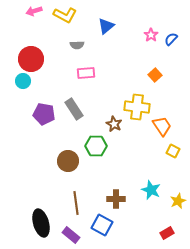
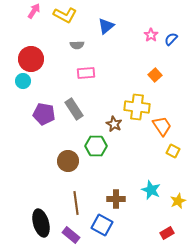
pink arrow: rotated 140 degrees clockwise
